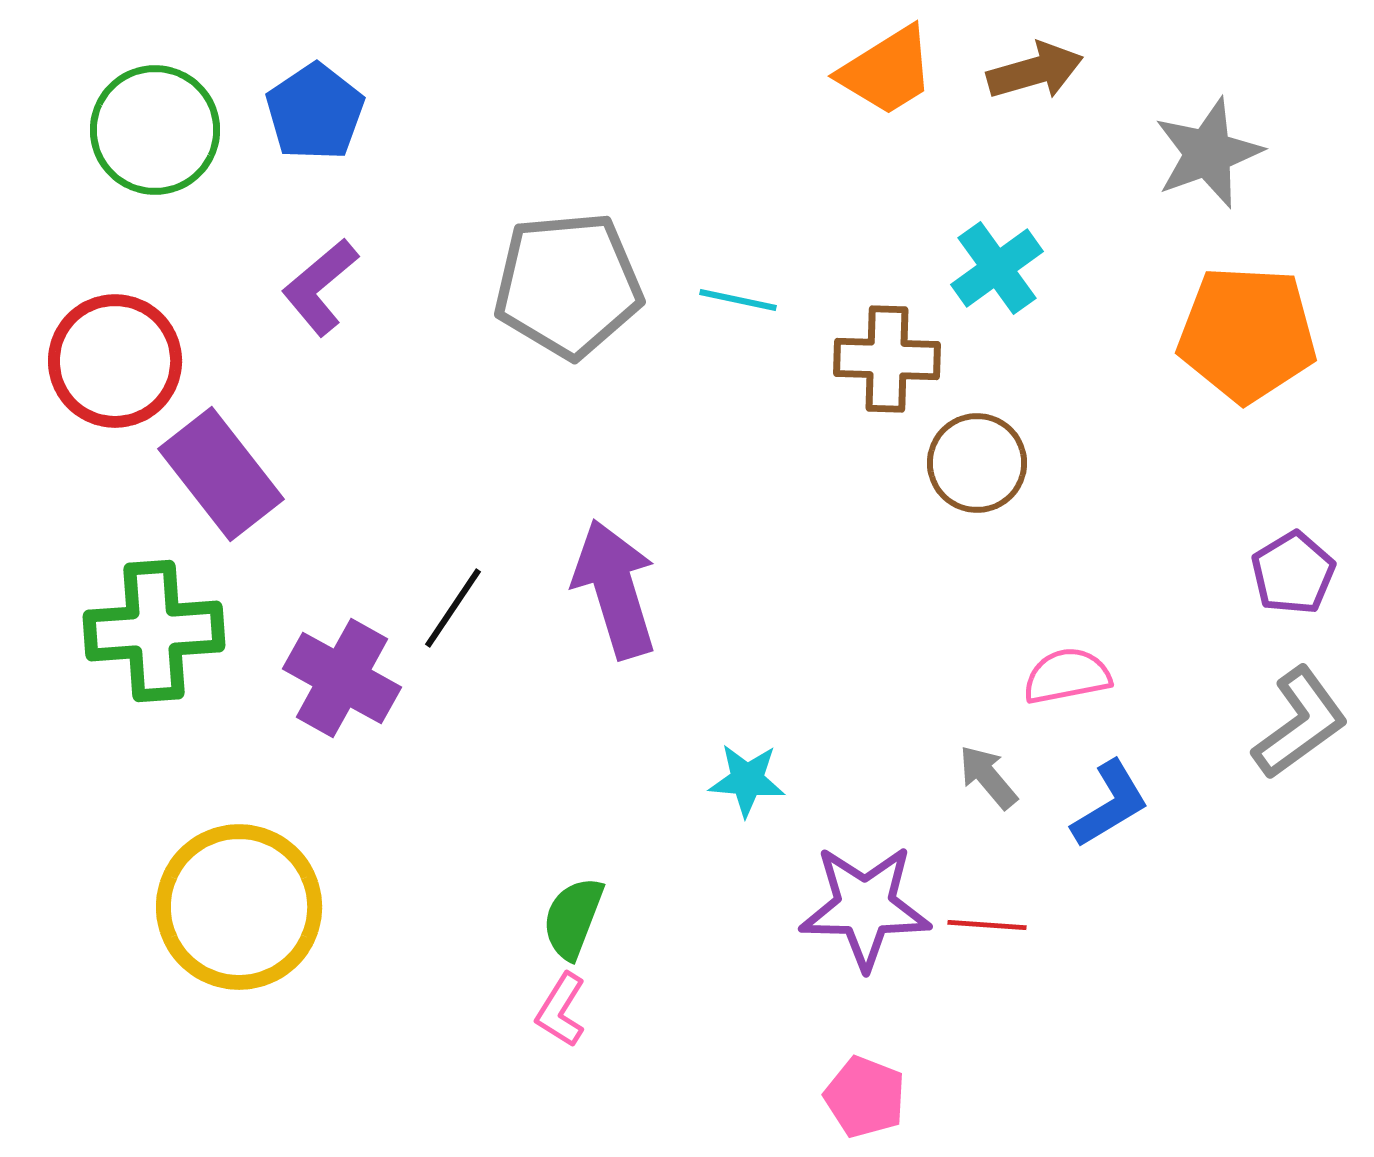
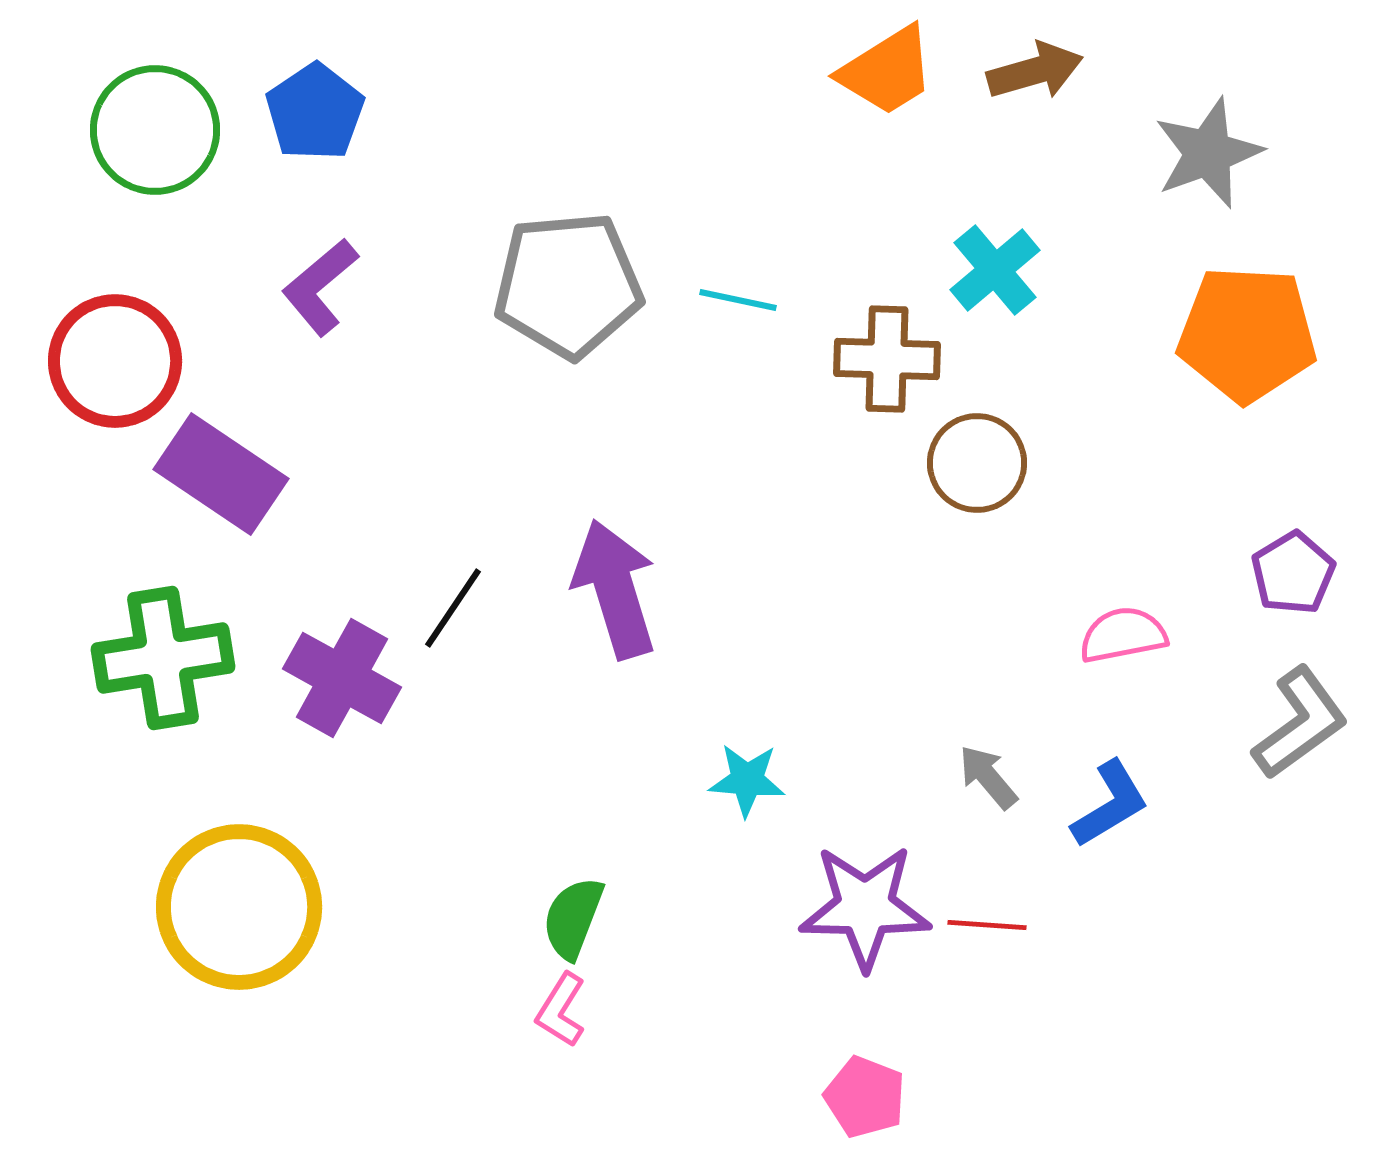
cyan cross: moved 2 px left, 2 px down; rotated 4 degrees counterclockwise
purple rectangle: rotated 18 degrees counterclockwise
green cross: moved 9 px right, 27 px down; rotated 5 degrees counterclockwise
pink semicircle: moved 56 px right, 41 px up
